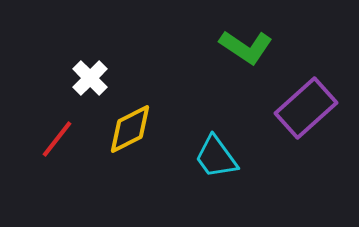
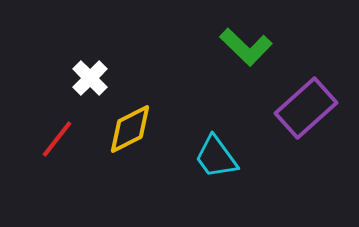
green L-shape: rotated 10 degrees clockwise
